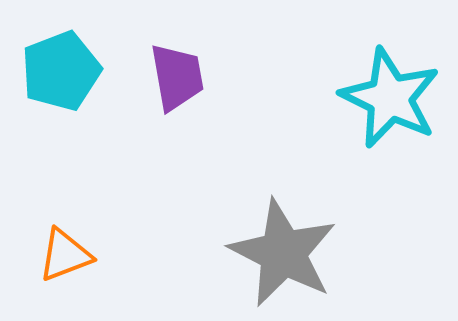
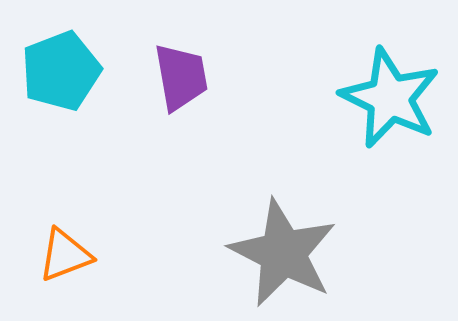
purple trapezoid: moved 4 px right
